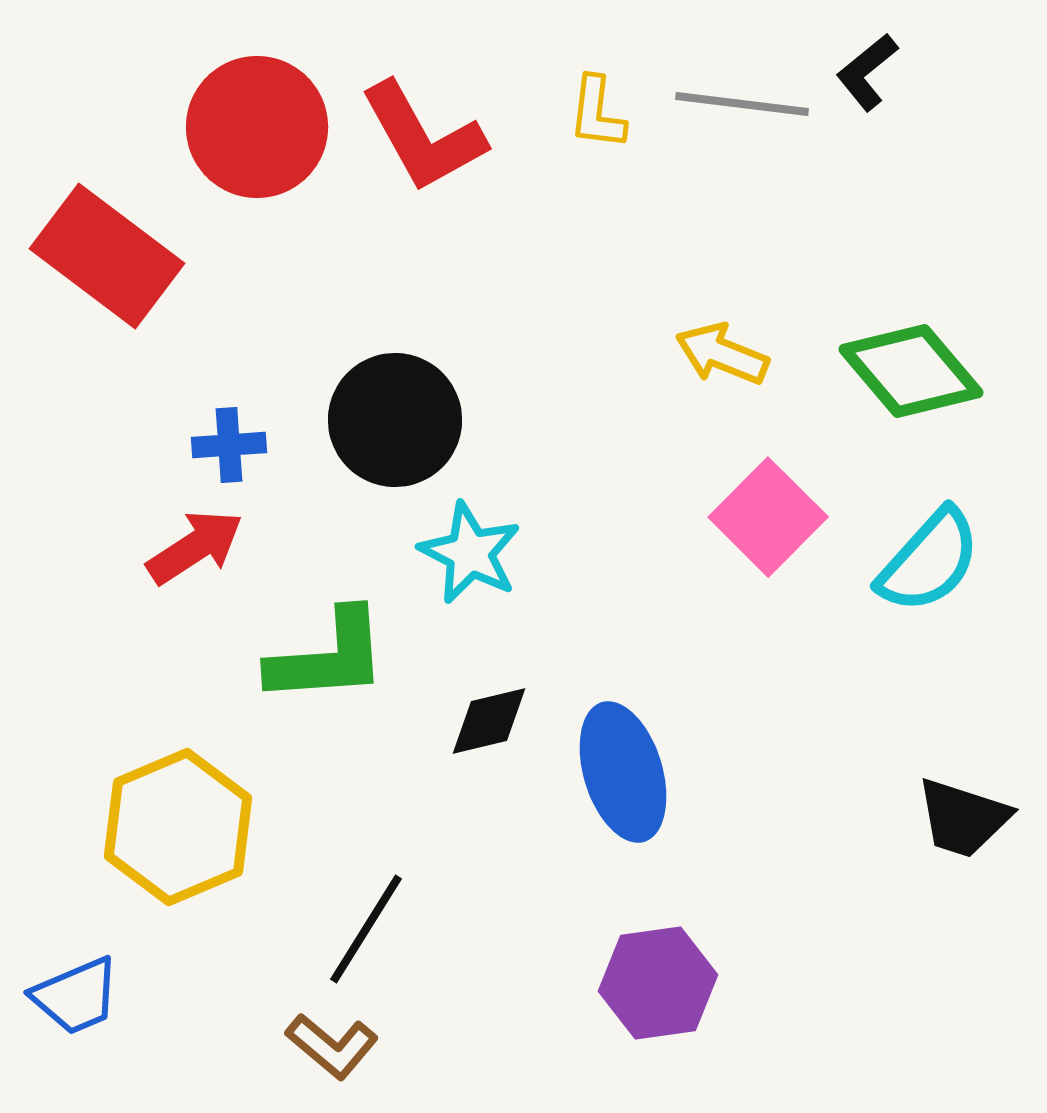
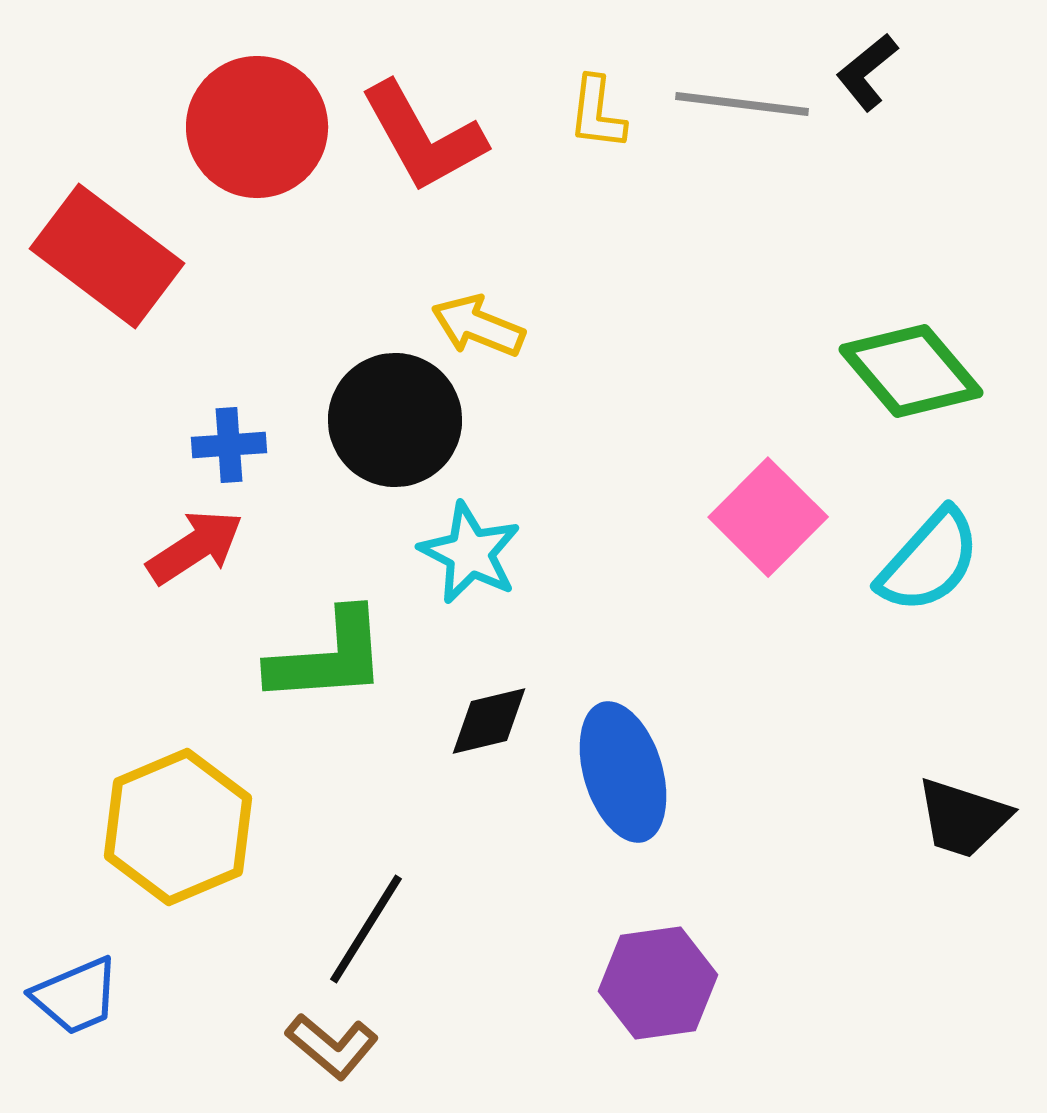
yellow arrow: moved 244 px left, 28 px up
